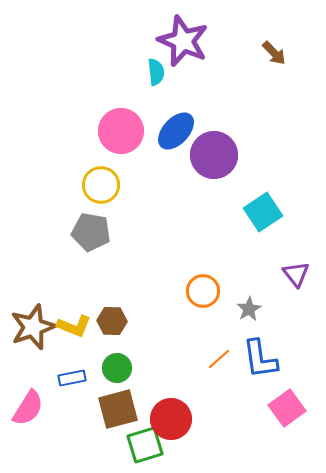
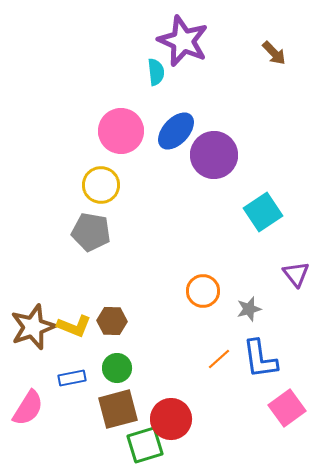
gray star: rotated 15 degrees clockwise
